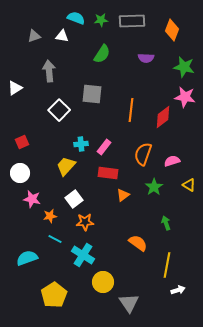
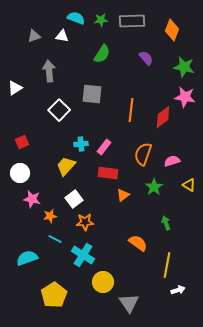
purple semicircle at (146, 58): rotated 133 degrees counterclockwise
